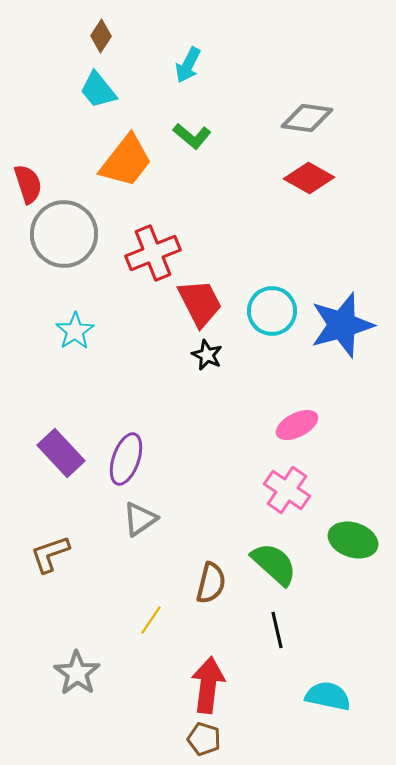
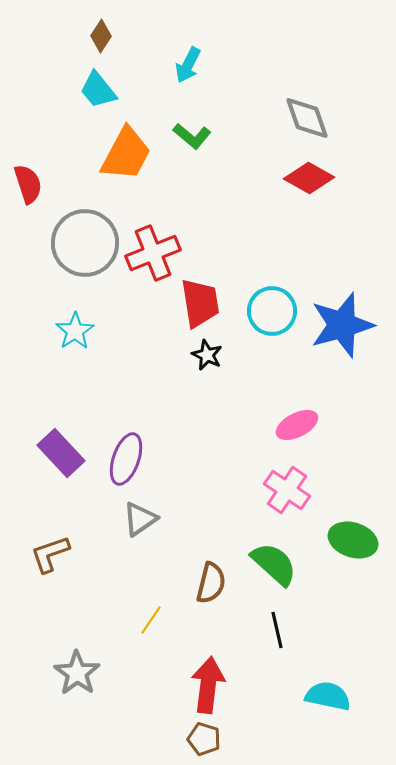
gray diamond: rotated 63 degrees clockwise
orange trapezoid: moved 7 px up; rotated 10 degrees counterclockwise
gray circle: moved 21 px right, 9 px down
red trapezoid: rotated 18 degrees clockwise
